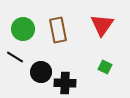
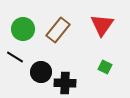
brown rectangle: rotated 50 degrees clockwise
